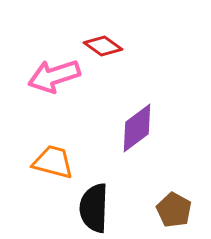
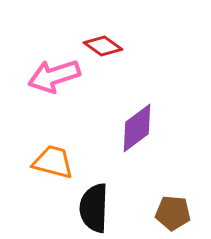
brown pentagon: moved 1 px left, 3 px down; rotated 24 degrees counterclockwise
